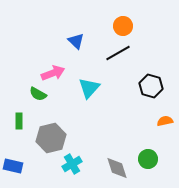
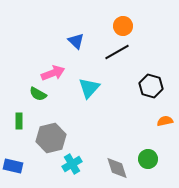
black line: moved 1 px left, 1 px up
